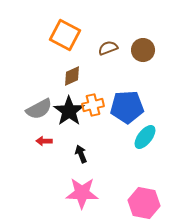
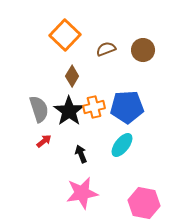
orange square: rotated 16 degrees clockwise
brown semicircle: moved 2 px left, 1 px down
brown diamond: rotated 35 degrees counterclockwise
orange cross: moved 1 px right, 2 px down
gray semicircle: rotated 80 degrees counterclockwise
cyan ellipse: moved 23 px left, 8 px down
red arrow: rotated 140 degrees clockwise
pink star: rotated 12 degrees counterclockwise
